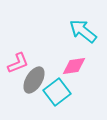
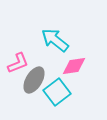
cyan arrow: moved 28 px left, 9 px down
